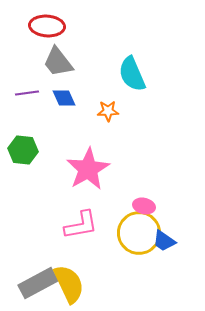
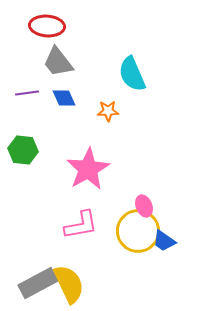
pink ellipse: rotated 55 degrees clockwise
yellow circle: moved 1 px left, 2 px up
